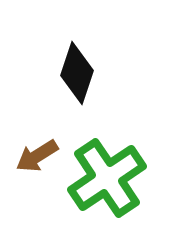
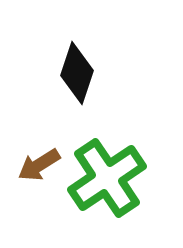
brown arrow: moved 2 px right, 9 px down
